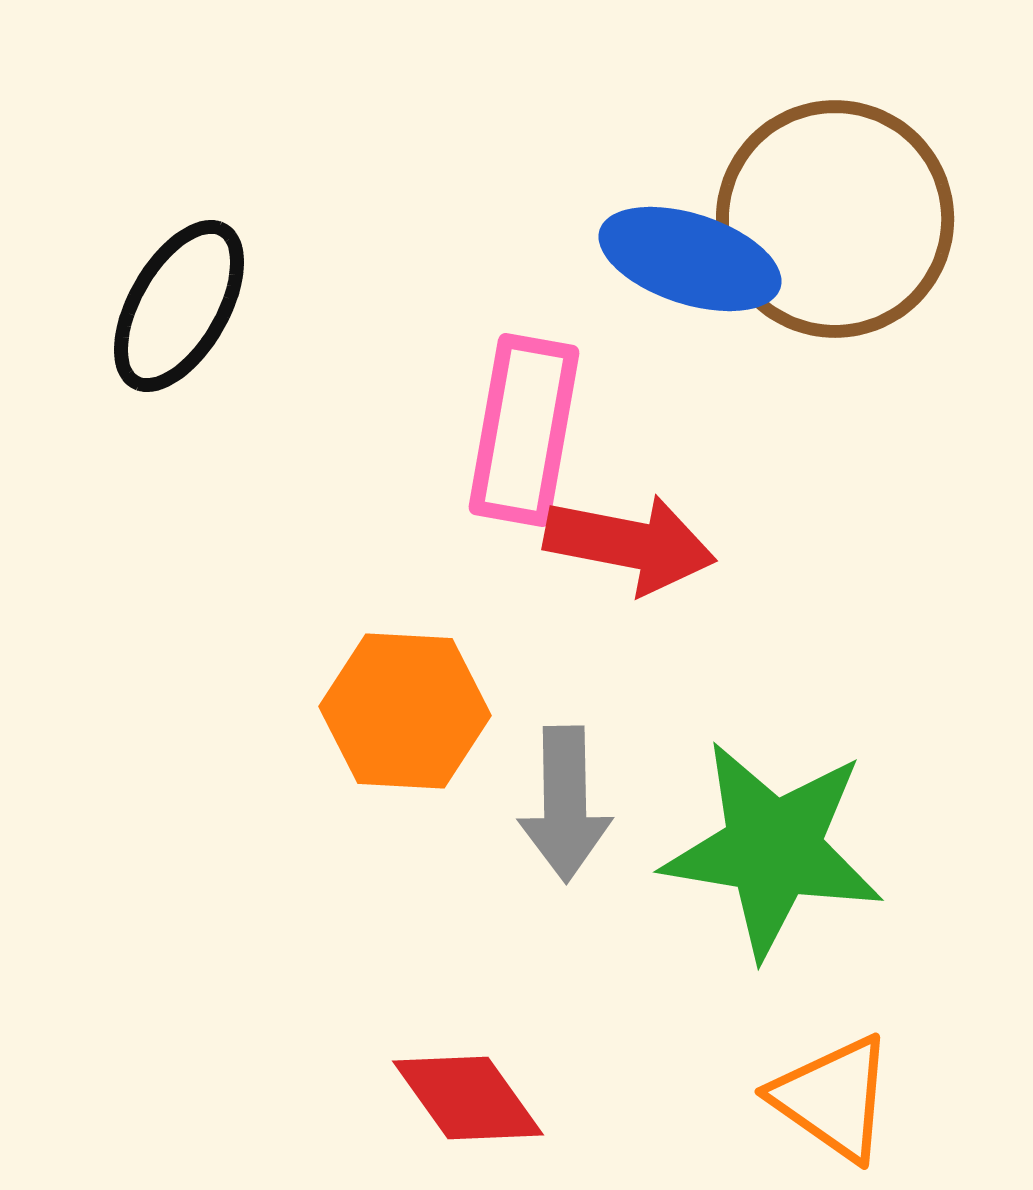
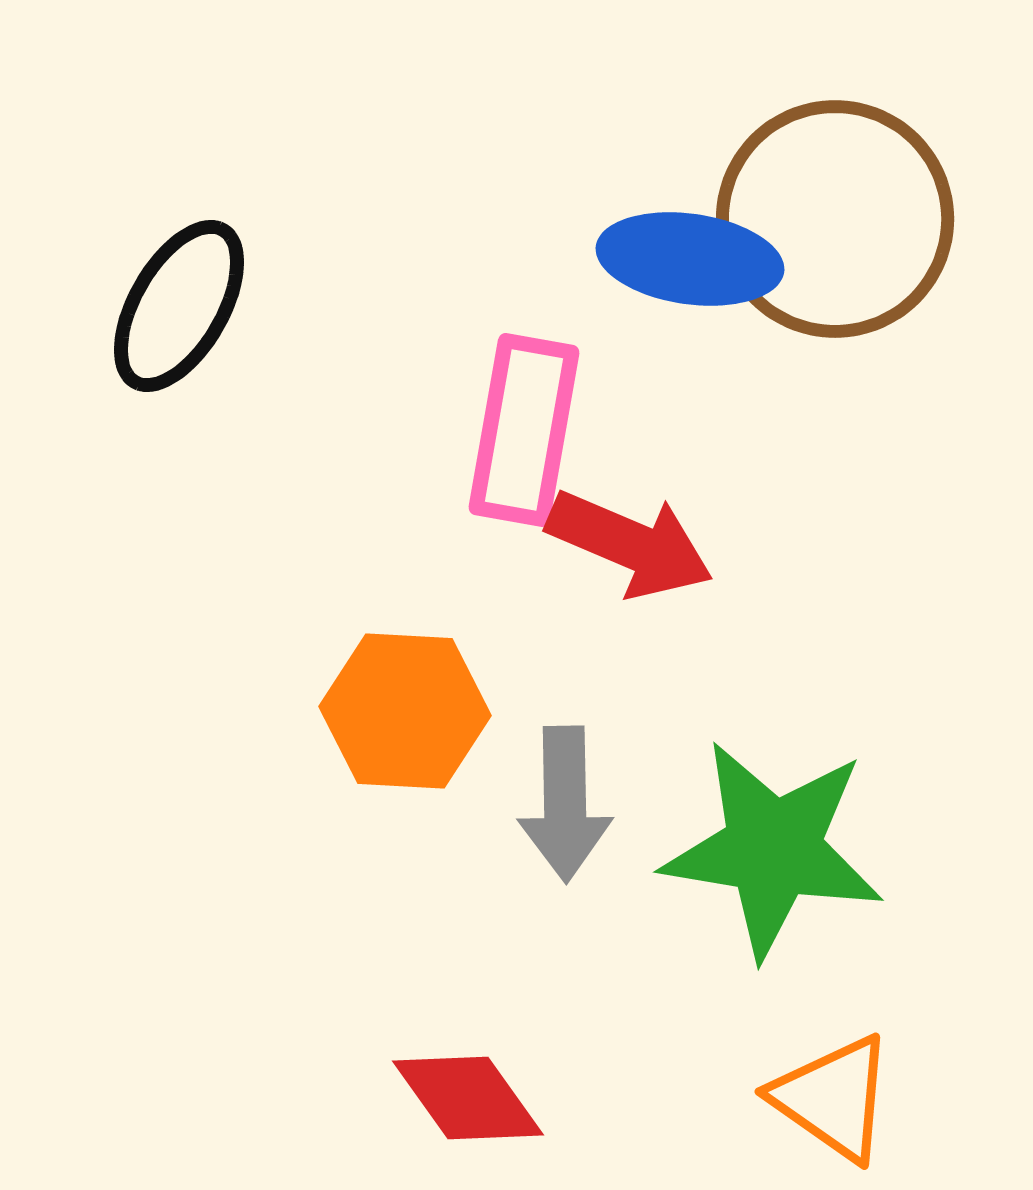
blue ellipse: rotated 10 degrees counterclockwise
red arrow: rotated 12 degrees clockwise
